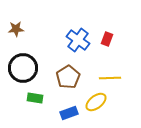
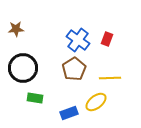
brown pentagon: moved 6 px right, 8 px up
